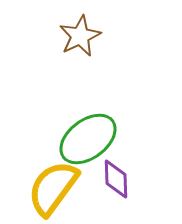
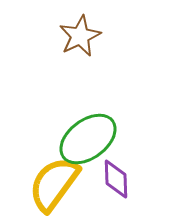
yellow semicircle: moved 1 px right, 4 px up
